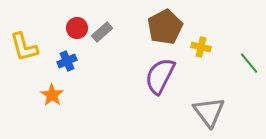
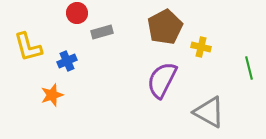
red circle: moved 15 px up
gray rectangle: rotated 25 degrees clockwise
yellow L-shape: moved 4 px right
green line: moved 5 px down; rotated 25 degrees clockwise
purple semicircle: moved 2 px right, 4 px down
orange star: rotated 20 degrees clockwise
gray triangle: rotated 24 degrees counterclockwise
